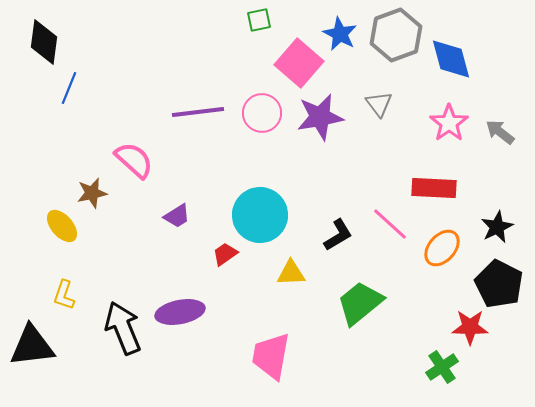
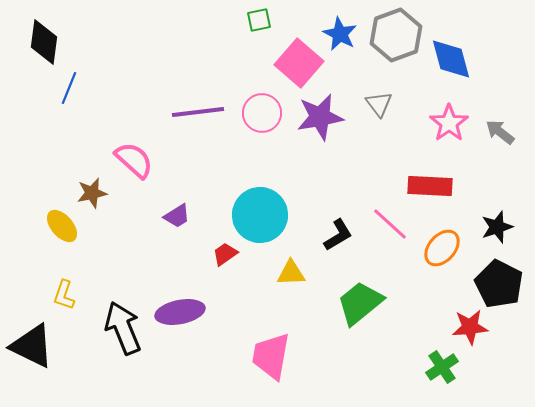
red rectangle: moved 4 px left, 2 px up
black star: rotated 8 degrees clockwise
red star: rotated 6 degrees counterclockwise
black triangle: rotated 33 degrees clockwise
